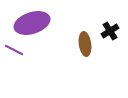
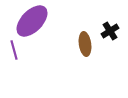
purple ellipse: moved 2 px up; rotated 28 degrees counterclockwise
purple line: rotated 48 degrees clockwise
